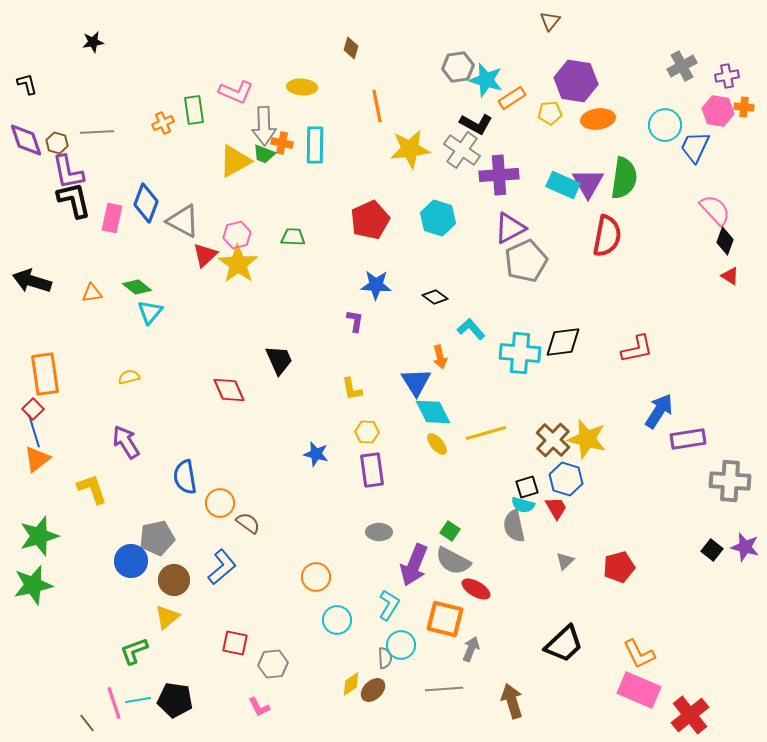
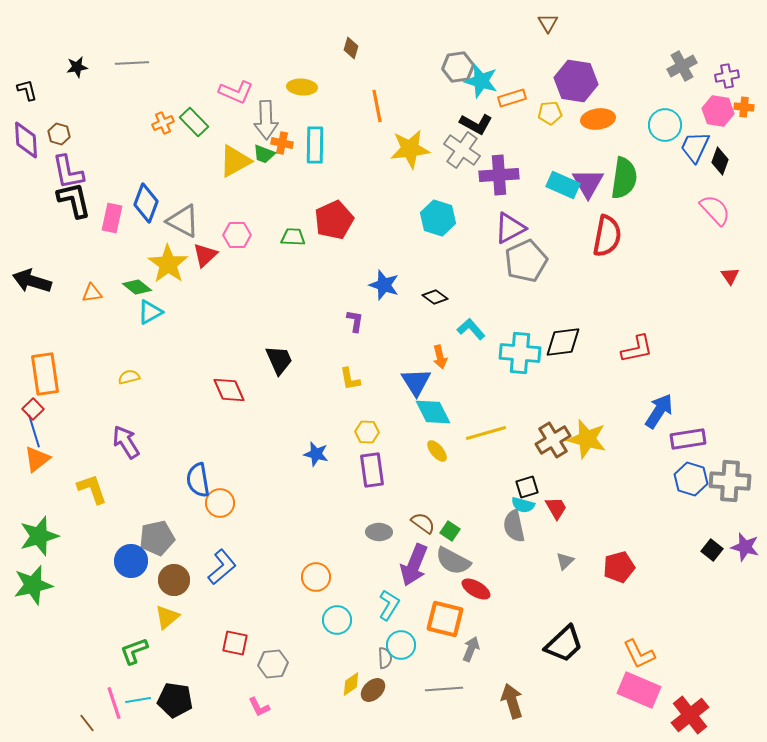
brown triangle at (550, 21): moved 2 px left, 2 px down; rotated 10 degrees counterclockwise
black star at (93, 42): moved 16 px left, 25 px down
cyan star at (486, 80): moved 5 px left, 1 px down
black L-shape at (27, 84): moved 6 px down
orange rectangle at (512, 98): rotated 16 degrees clockwise
green rectangle at (194, 110): moved 12 px down; rotated 36 degrees counterclockwise
gray arrow at (264, 126): moved 2 px right, 6 px up
gray line at (97, 132): moved 35 px right, 69 px up
purple diamond at (26, 140): rotated 15 degrees clockwise
brown hexagon at (57, 143): moved 2 px right, 9 px up
red pentagon at (370, 220): moved 36 px left
pink hexagon at (237, 235): rotated 12 degrees clockwise
black diamond at (725, 241): moved 5 px left, 80 px up
yellow star at (238, 264): moved 70 px left
red triangle at (730, 276): rotated 24 degrees clockwise
blue star at (376, 285): moved 8 px right; rotated 16 degrees clockwise
cyan triangle at (150, 312): rotated 20 degrees clockwise
yellow L-shape at (352, 389): moved 2 px left, 10 px up
brown cross at (553, 440): rotated 16 degrees clockwise
yellow ellipse at (437, 444): moved 7 px down
blue semicircle at (185, 477): moved 13 px right, 3 px down
blue hexagon at (566, 479): moved 125 px right
brown semicircle at (248, 523): moved 175 px right
